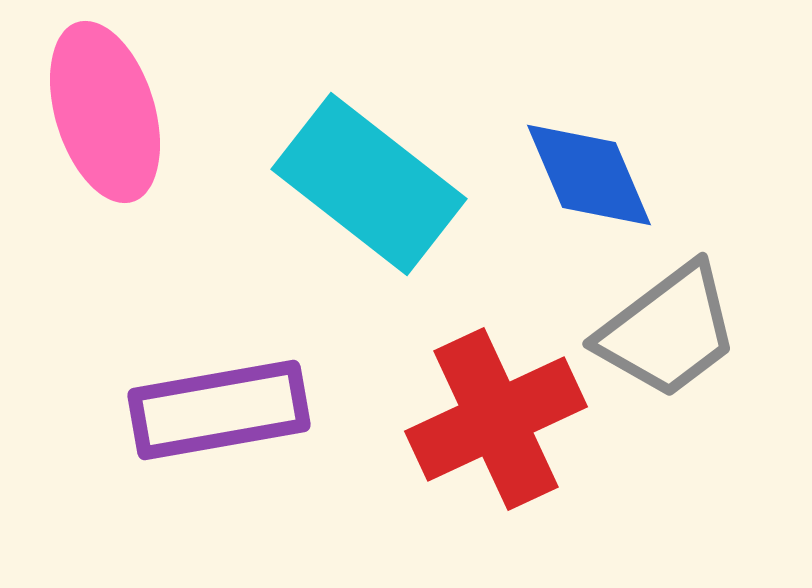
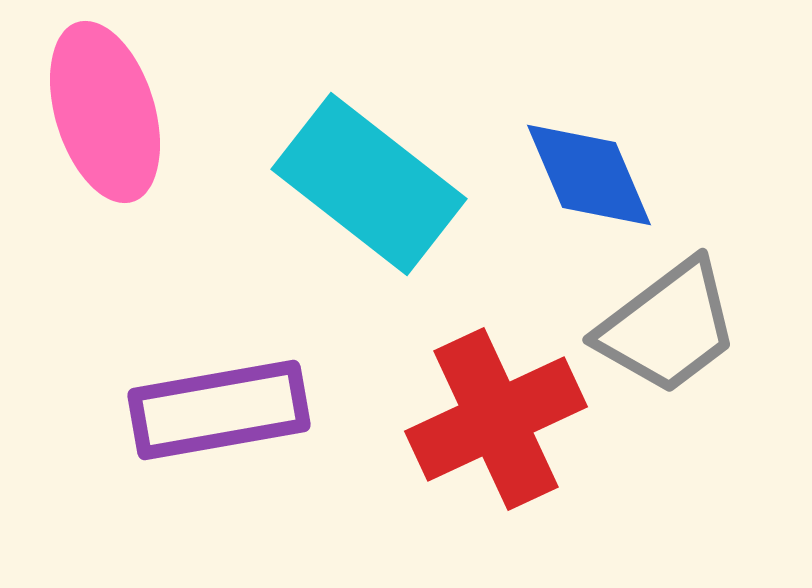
gray trapezoid: moved 4 px up
